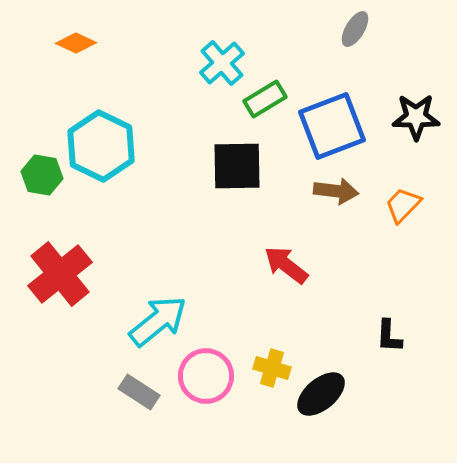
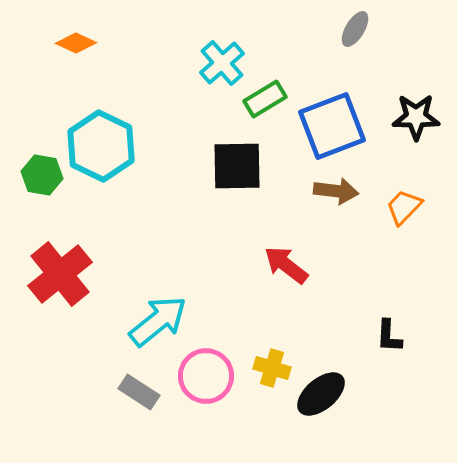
orange trapezoid: moved 1 px right, 2 px down
